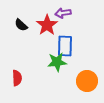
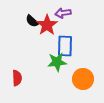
black semicircle: moved 11 px right, 4 px up
orange circle: moved 4 px left, 2 px up
